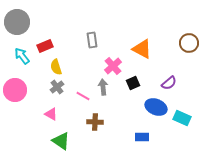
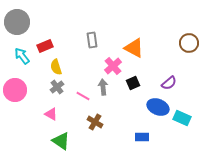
orange triangle: moved 8 px left, 1 px up
blue ellipse: moved 2 px right
brown cross: rotated 28 degrees clockwise
